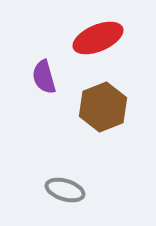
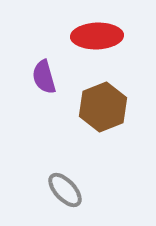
red ellipse: moved 1 px left, 2 px up; rotated 21 degrees clockwise
gray ellipse: rotated 30 degrees clockwise
